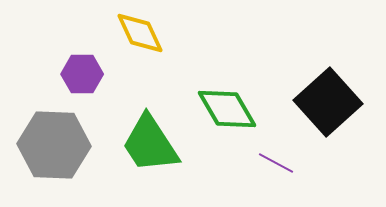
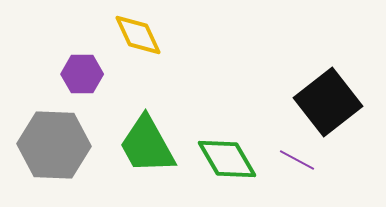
yellow diamond: moved 2 px left, 2 px down
black square: rotated 4 degrees clockwise
green diamond: moved 50 px down
green trapezoid: moved 3 px left, 1 px down; rotated 4 degrees clockwise
purple line: moved 21 px right, 3 px up
